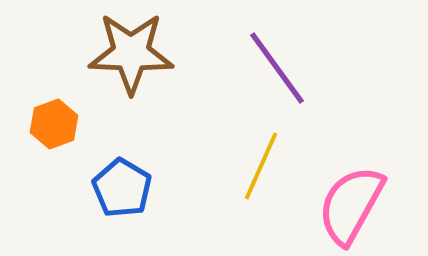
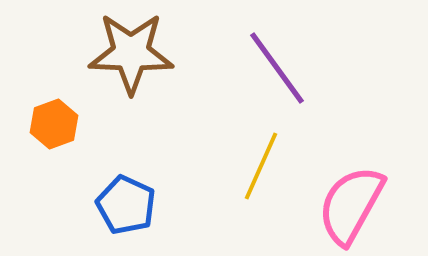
blue pentagon: moved 4 px right, 17 px down; rotated 6 degrees counterclockwise
